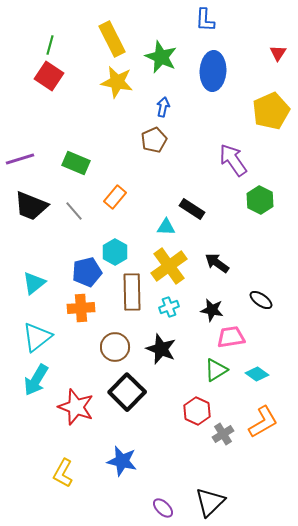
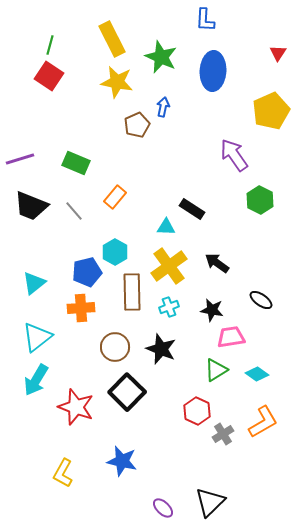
brown pentagon at (154, 140): moved 17 px left, 15 px up
purple arrow at (233, 160): moved 1 px right, 5 px up
